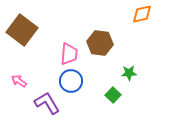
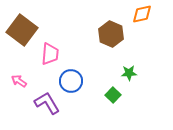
brown hexagon: moved 11 px right, 9 px up; rotated 15 degrees clockwise
pink trapezoid: moved 19 px left
